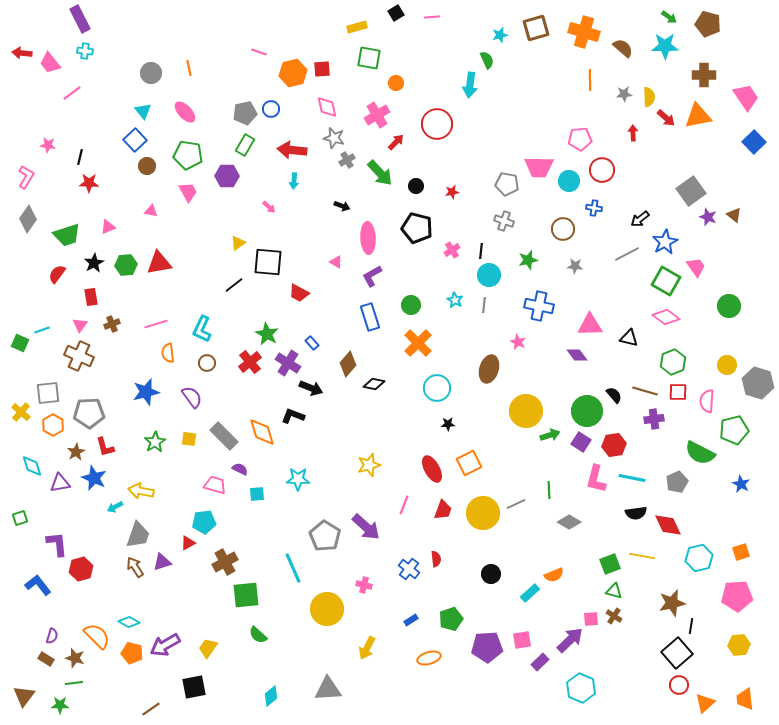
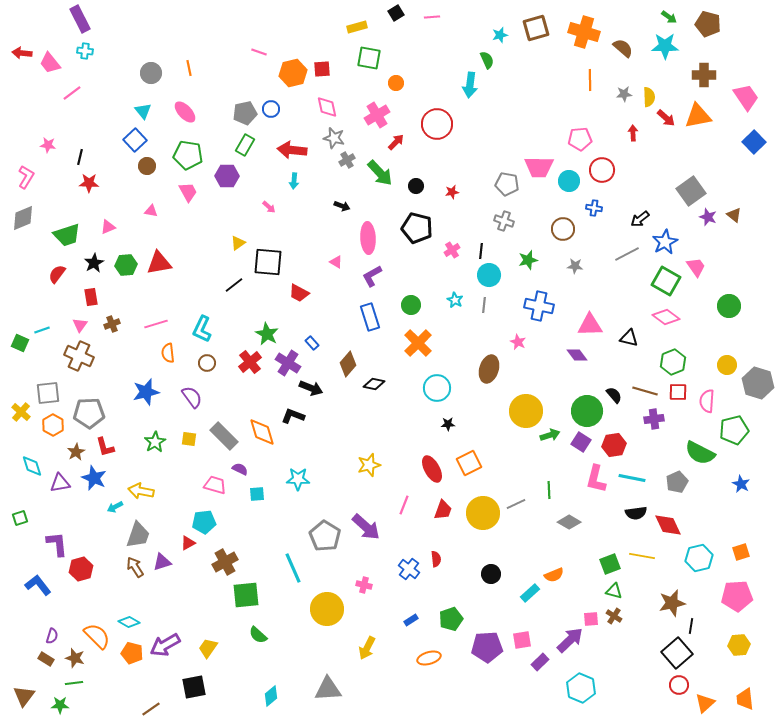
gray diamond at (28, 219): moved 5 px left, 1 px up; rotated 32 degrees clockwise
